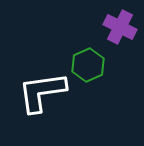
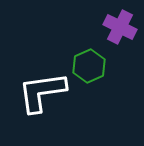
green hexagon: moved 1 px right, 1 px down
